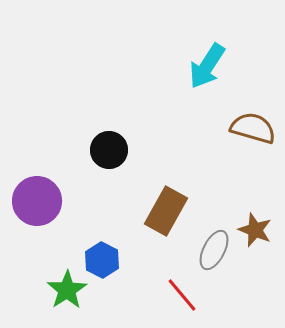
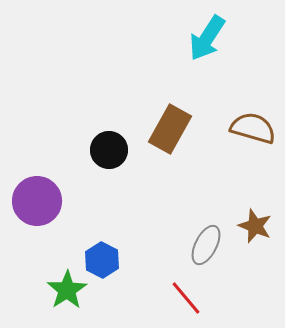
cyan arrow: moved 28 px up
brown rectangle: moved 4 px right, 82 px up
brown star: moved 4 px up
gray ellipse: moved 8 px left, 5 px up
red line: moved 4 px right, 3 px down
